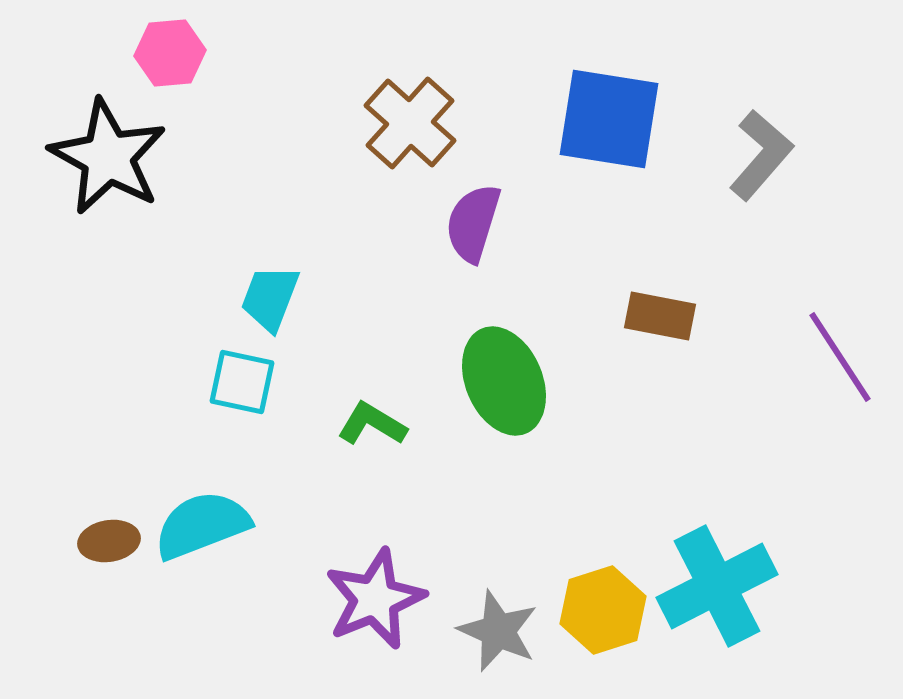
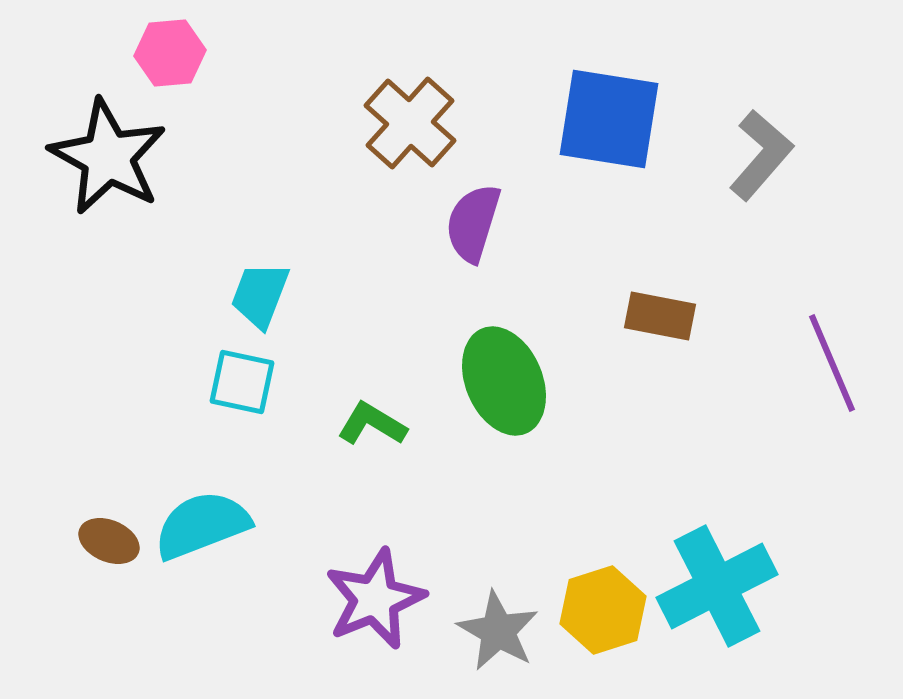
cyan trapezoid: moved 10 px left, 3 px up
purple line: moved 8 px left, 6 px down; rotated 10 degrees clockwise
brown ellipse: rotated 32 degrees clockwise
gray star: rotated 6 degrees clockwise
